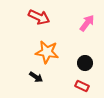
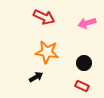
red arrow: moved 5 px right
pink arrow: rotated 144 degrees counterclockwise
black circle: moved 1 px left
black arrow: rotated 64 degrees counterclockwise
